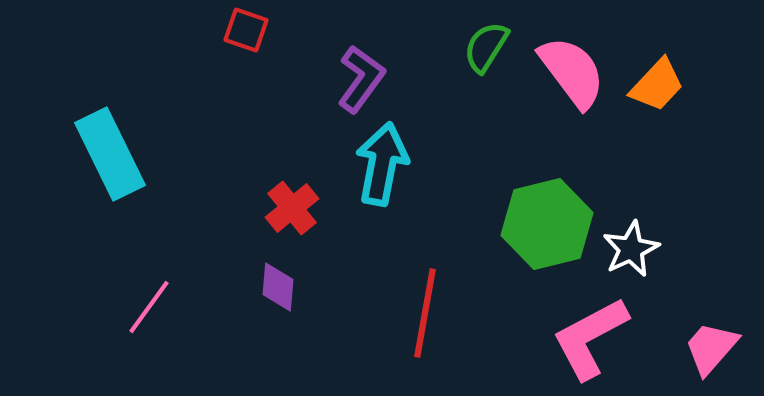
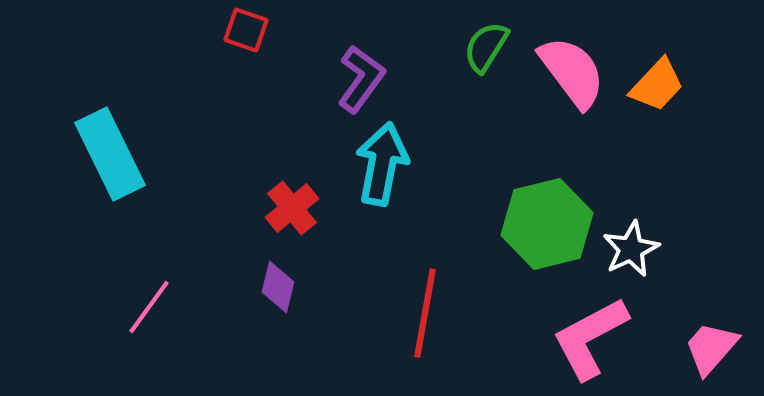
purple diamond: rotated 9 degrees clockwise
